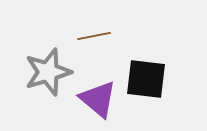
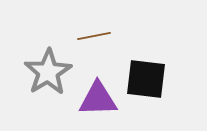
gray star: rotated 15 degrees counterclockwise
purple triangle: rotated 42 degrees counterclockwise
